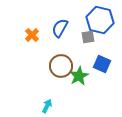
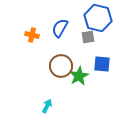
blue hexagon: moved 2 px left, 2 px up
orange cross: rotated 32 degrees counterclockwise
blue square: rotated 18 degrees counterclockwise
